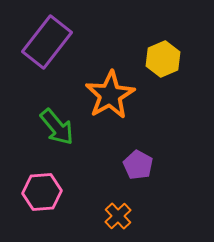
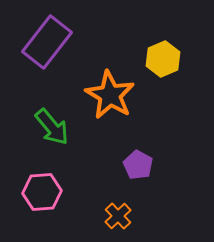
orange star: rotated 12 degrees counterclockwise
green arrow: moved 5 px left
